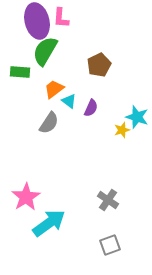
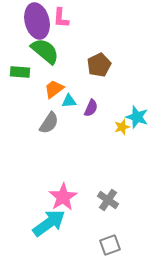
green semicircle: rotated 100 degrees clockwise
cyan triangle: rotated 42 degrees counterclockwise
yellow star: moved 3 px up
pink star: moved 37 px right
